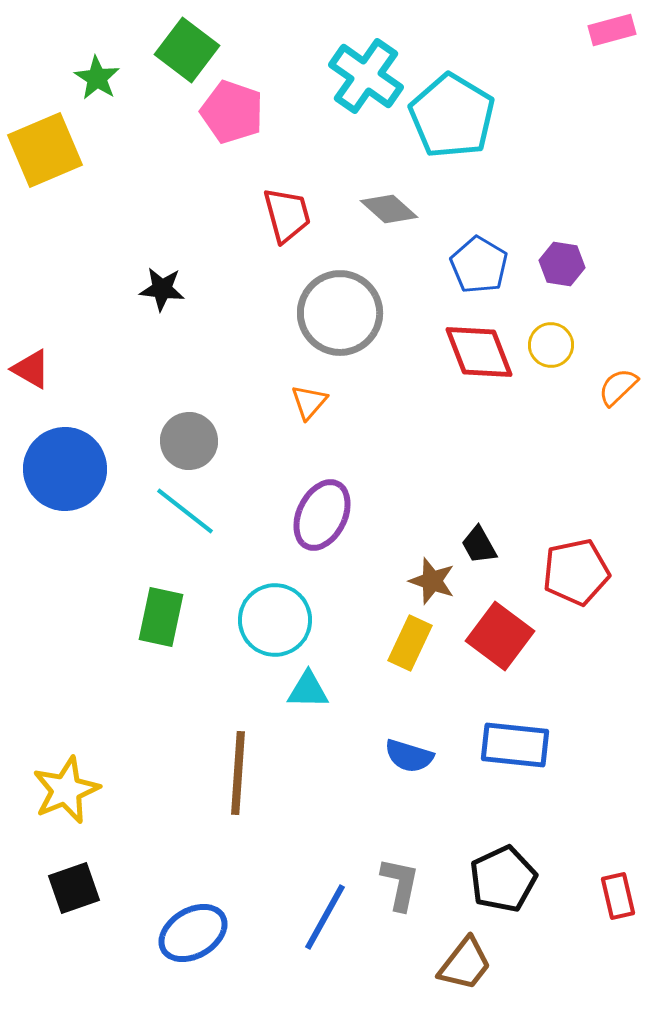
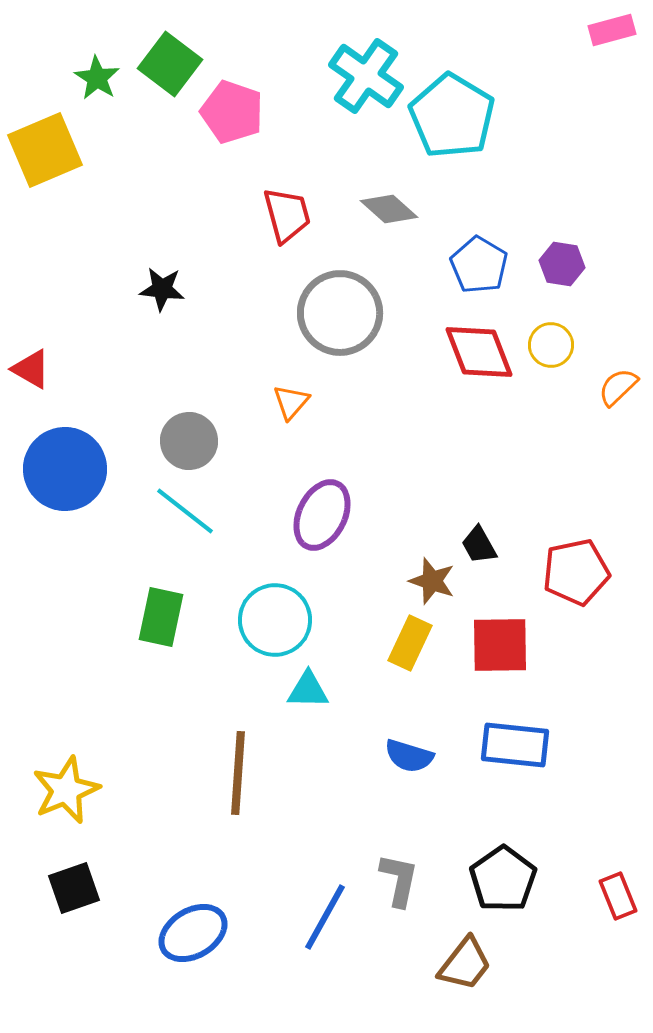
green square at (187, 50): moved 17 px left, 14 px down
orange triangle at (309, 402): moved 18 px left
red square at (500, 636): moved 9 px down; rotated 38 degrees counterclockwise
black pentagon at (503, 879): rotated 10 degrees counterclockwise
gray L-shape at (400, 884): moved 1 px left, 4 px up
red rectangle at (618, 896): rotated 9 degrees counterclockwise
